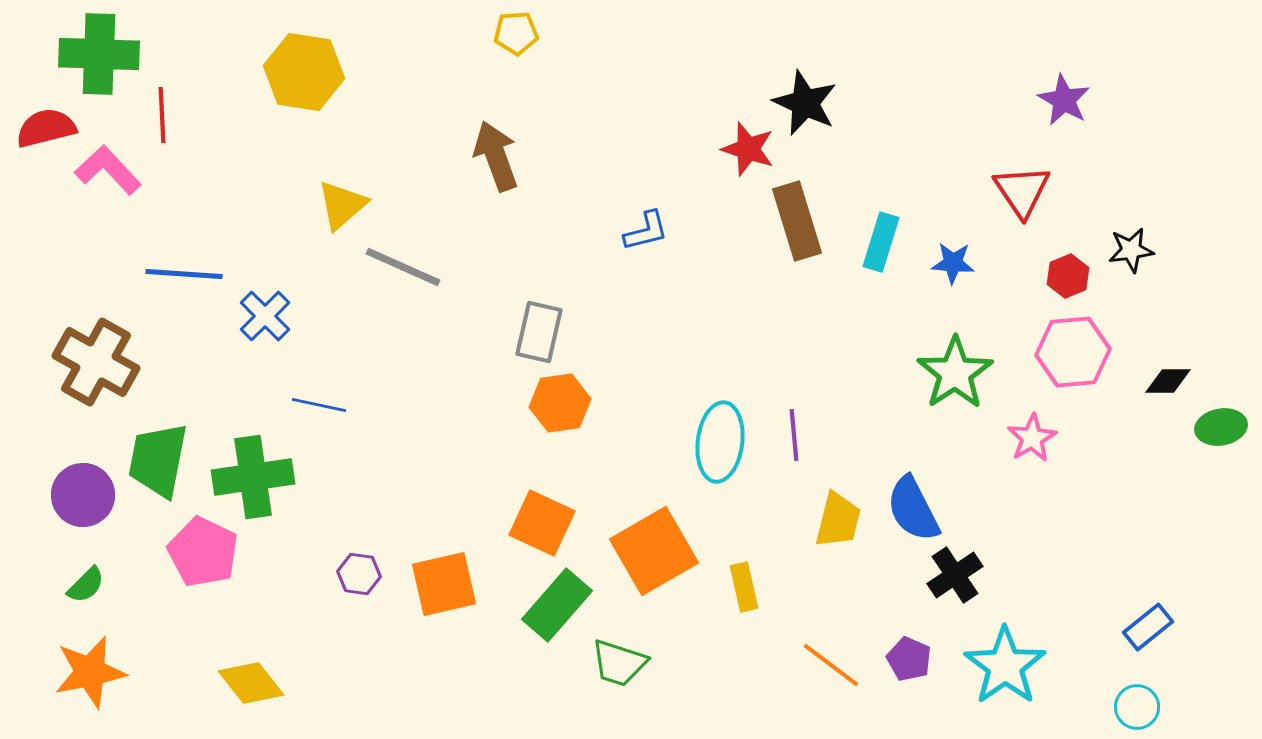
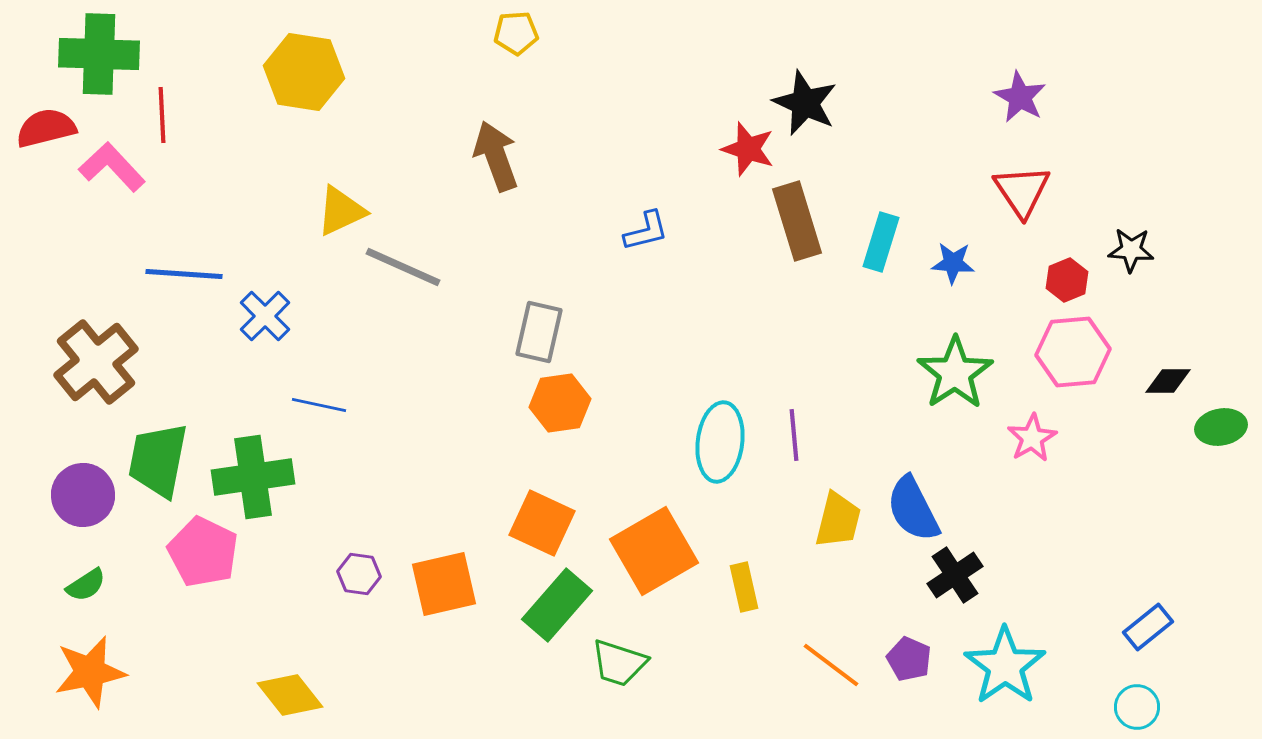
purple star at (1064, 100): moved 44 px left, 3 px up
pink L-shape at (108, 170): moved 4 px right, 3 px up
yellow triangle at (342, 205): moved 1 px left, 6 px down; rotated 16 degrees clockwise
black star at (1131, 250): rotated 12 degrees clockwise
red hexagon at (1068, 276): moved 1 px left, 4 px down
brown cross at (96, 362): rotated 22 degrees clockwise
green semicircle at (86, 585): rotated 12 degrees clockwise
yellow diamond at (251, 683): moved 39 px right, 12 px down
